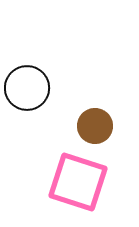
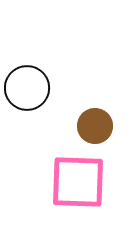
pink square: rotated 16 degrees counterclockwise
